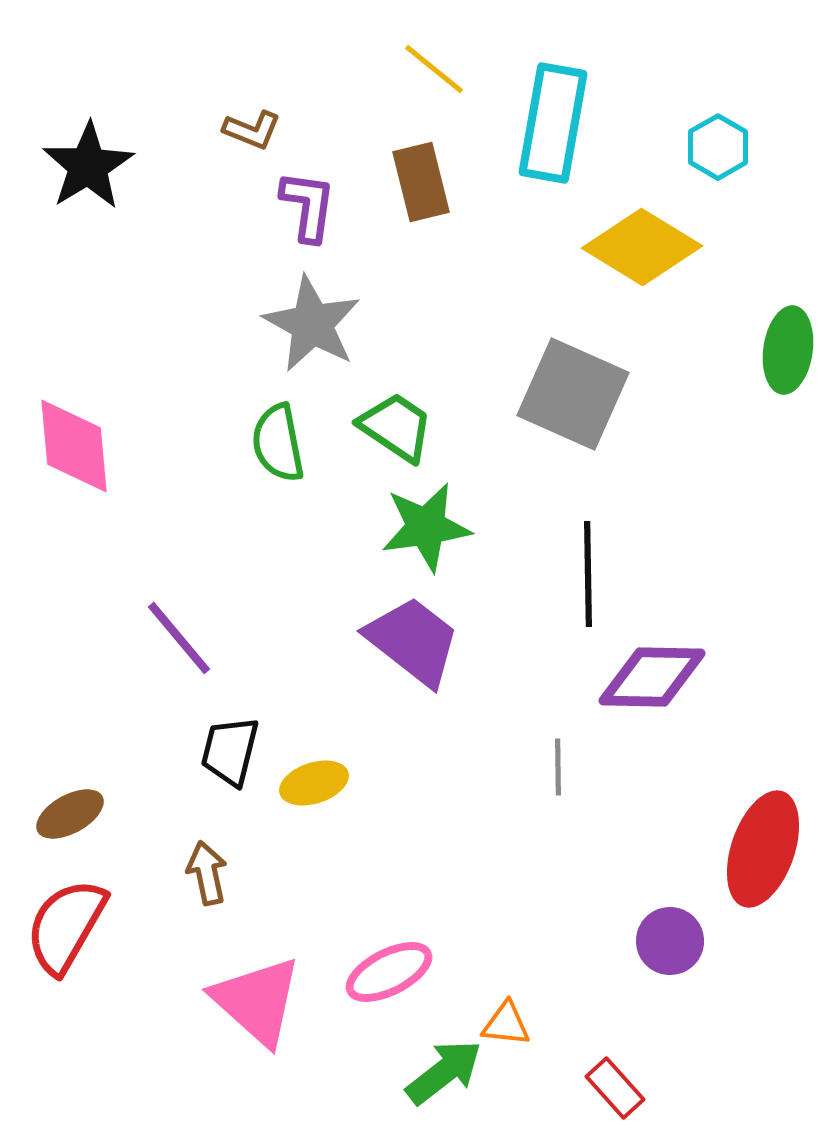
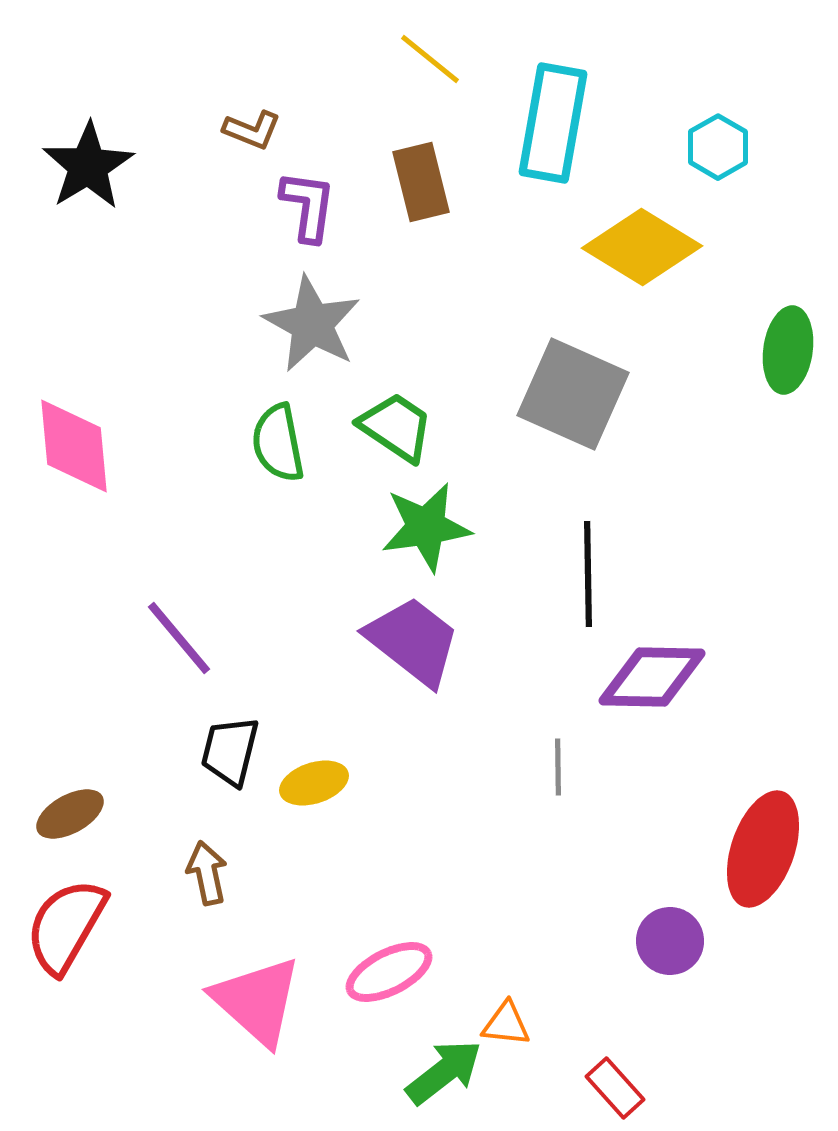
yellow line: moved 4 px left, 10 px up
